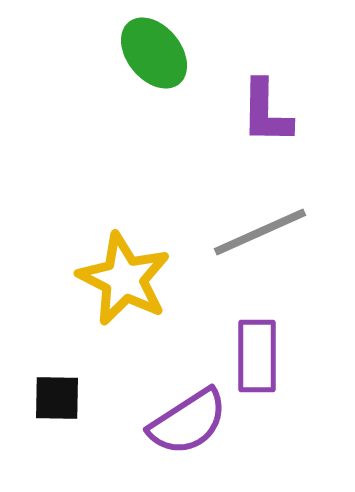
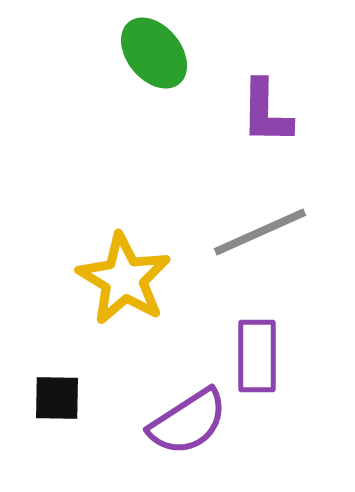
yellow star: rotated 4 degrees clockwise
